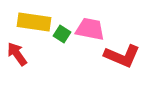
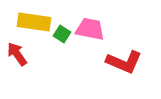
red L-shape: moved 2 px right, 6 px down
